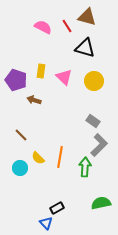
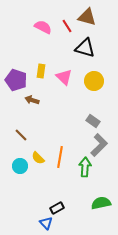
brown arrow: moved 2 px left
cyan circle: moved 2 px up
